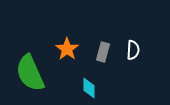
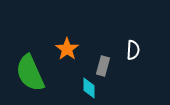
gray rectangle: moved 14 px down
